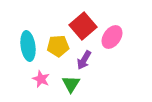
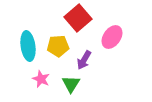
red square: moved 5 px left, 8 px up
